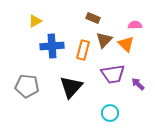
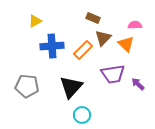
brown triangle: moved 1 px left, 2 px up
orange rectangle: rotated 30 degrees clockwise
cyan circle: moved 28 px left, 2 px down
